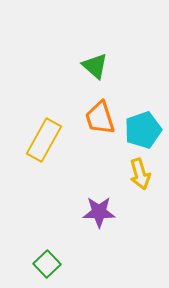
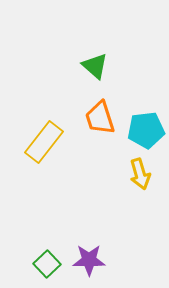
cyan pentagon: moved 3 px right; rotated 12 degrees clockwise
yellow rectangle: moved 2 px down; rotated 9 degrees clockwise
purple star: moved 10 px left, 48 px down
